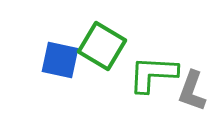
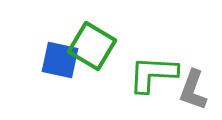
green square: moved 10 px left
gray L-shape: moved 1 px right, 1 px up
